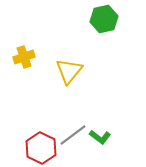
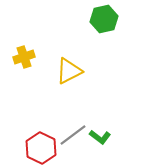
yellow triangle: rotated 24 degrees clockwise
